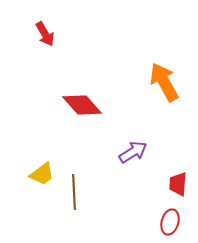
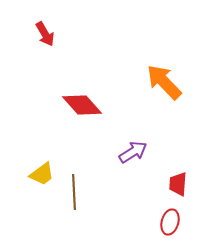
orange arrow: rotated 15 degrees counterclockwise
